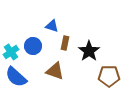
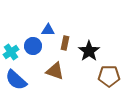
blue triangle: moved 4 px left, 4 px down; rotated 16 degrees counterclockwise
blue semicircle: moved 3 px down
